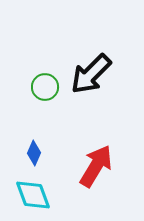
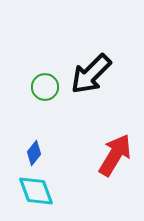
blue diamond: rotated 15 degrees clockwise
red arrow: moved 19 px right, 11 px up
cyan diamond: moved 3 px right, 4 px up
